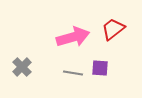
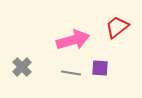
red trapezoid: moved 4 px right, 2 px up
pink arrow: moved 3 px down
gray line: moved 2 px left
